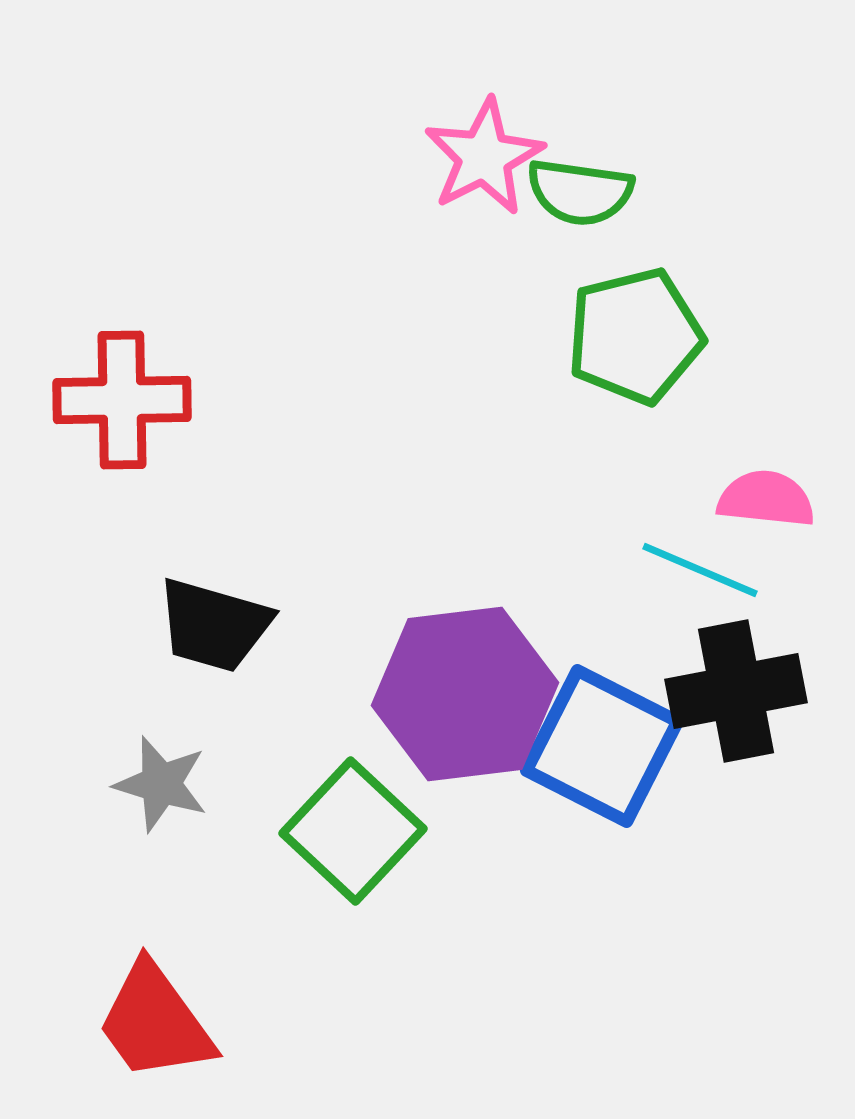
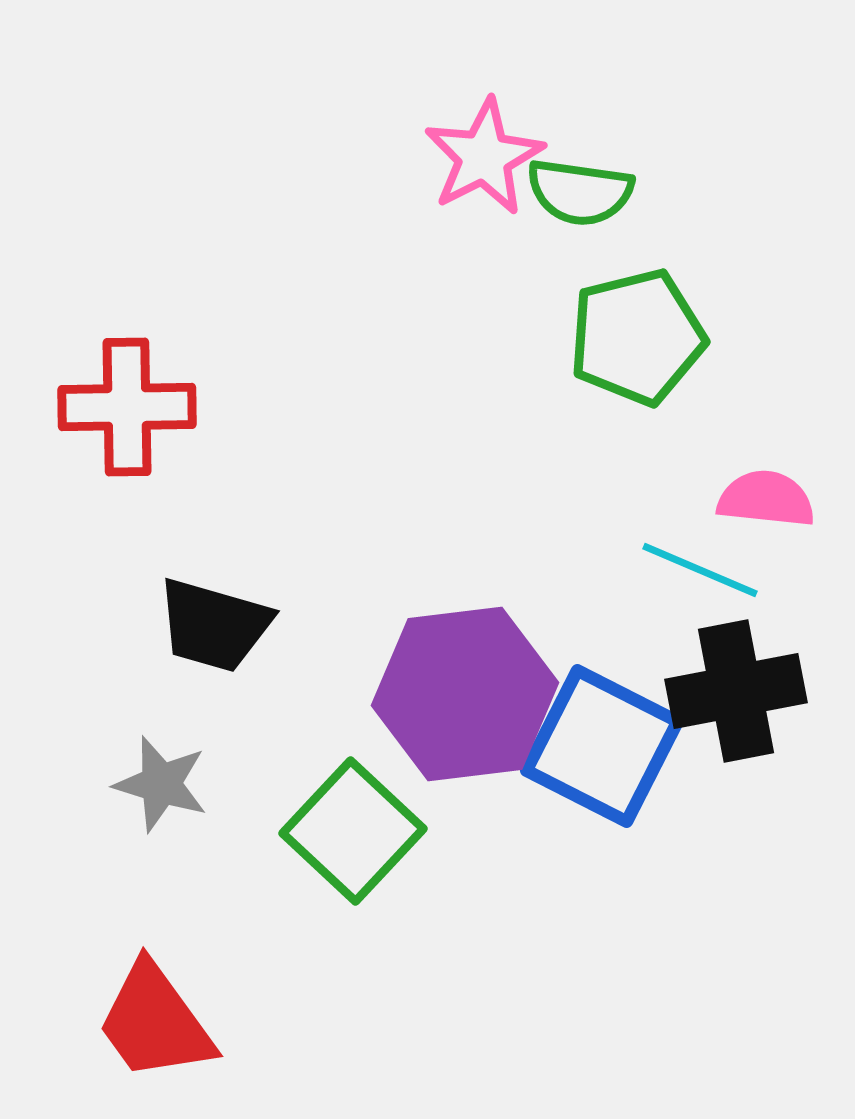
green pentagon: moved 2 px right, 1 px down
red cross: moved 5 px right, 7 px down
